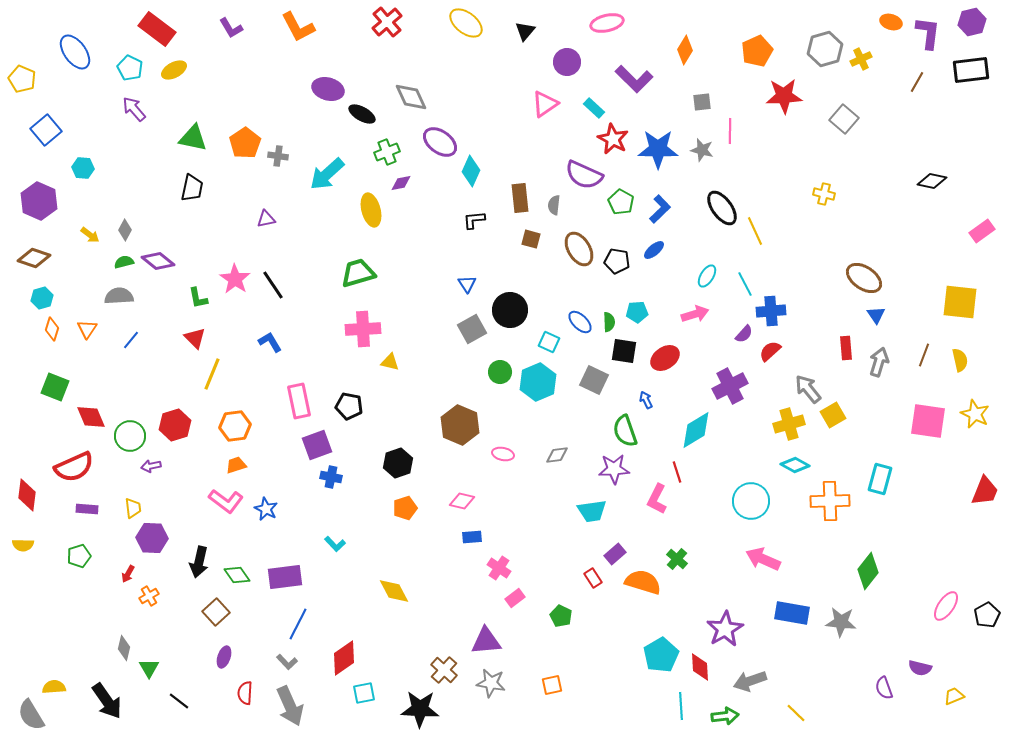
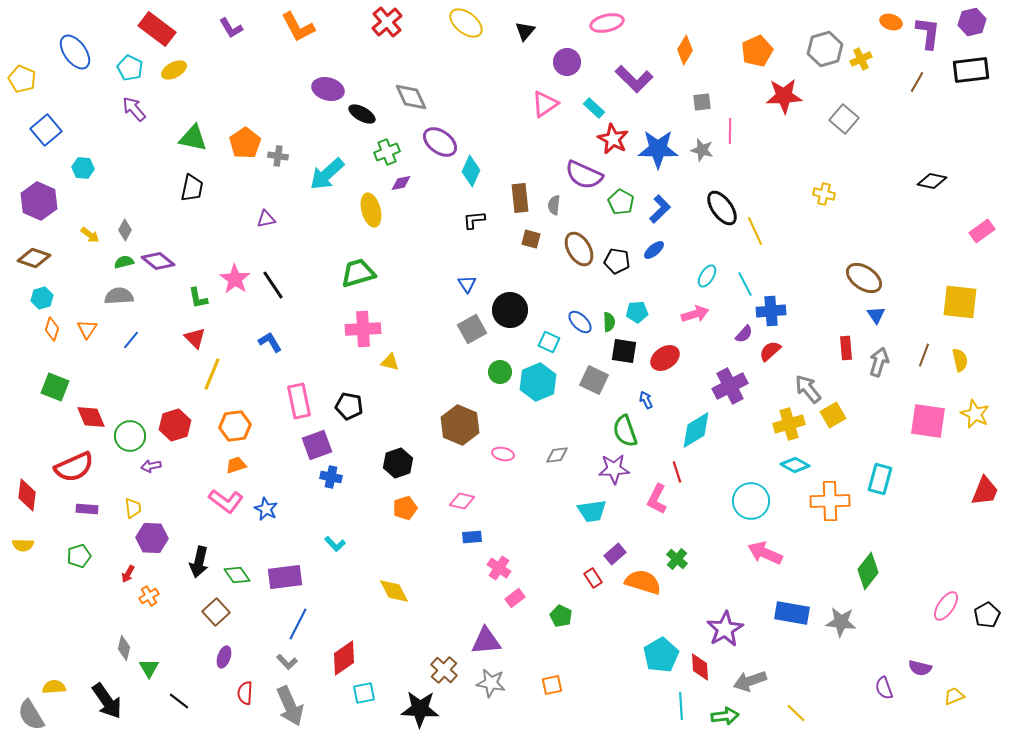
pink arrow at (763, 559): moved 2 px right, 6 px up
